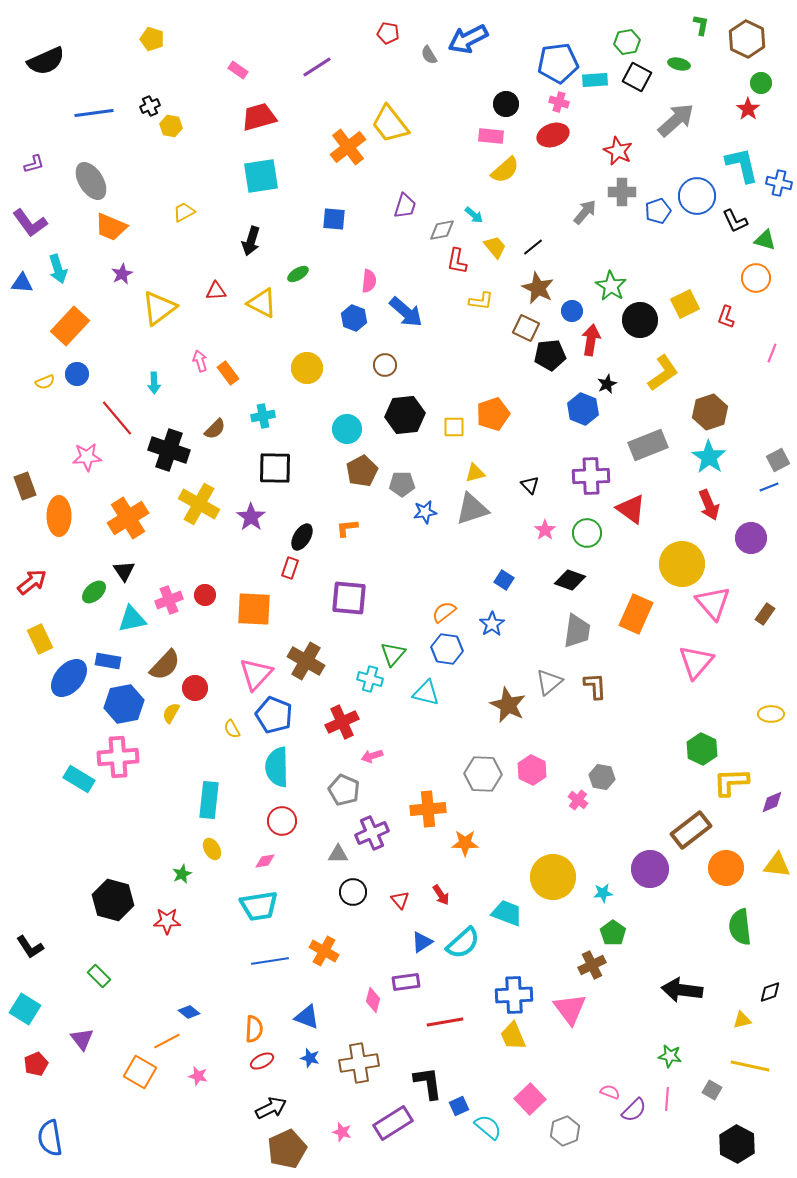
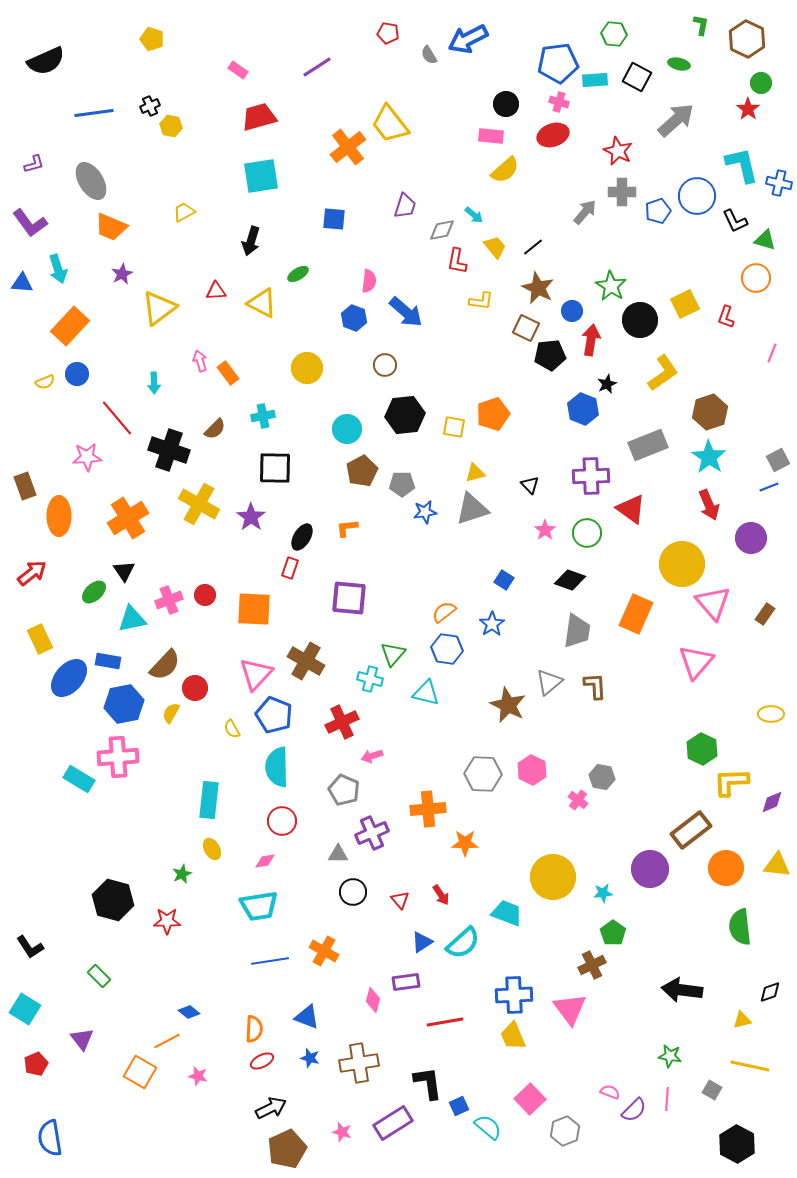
green hexagon at (627, 42): moved 13 px left, 8 px up; rotated 15 degrees clockwise
yellow square at (454, 427): rotated 10 degrees clockwise
red arrow at (32, 582): moved 9 px up
